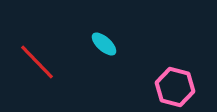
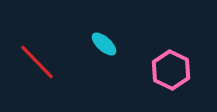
pink hexagon: moved 4 px left, 17 px up; rotated 12 degrees clockwise
